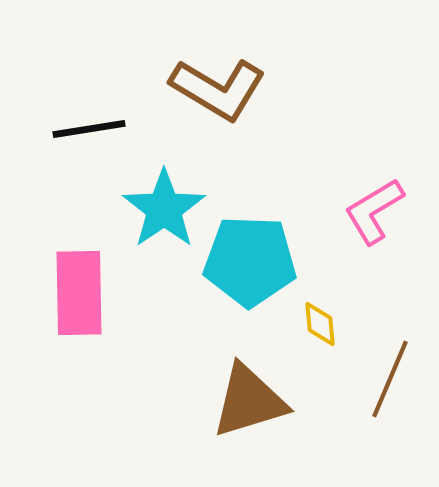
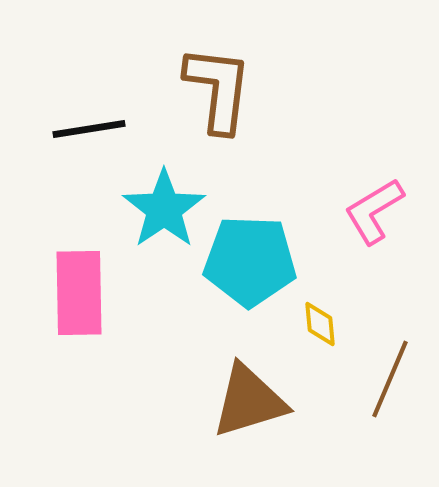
brown L-shape: rotated 114 degrees counterclockwise
